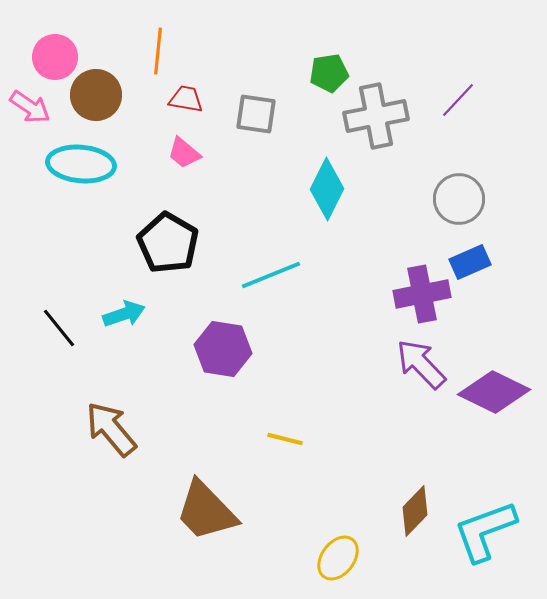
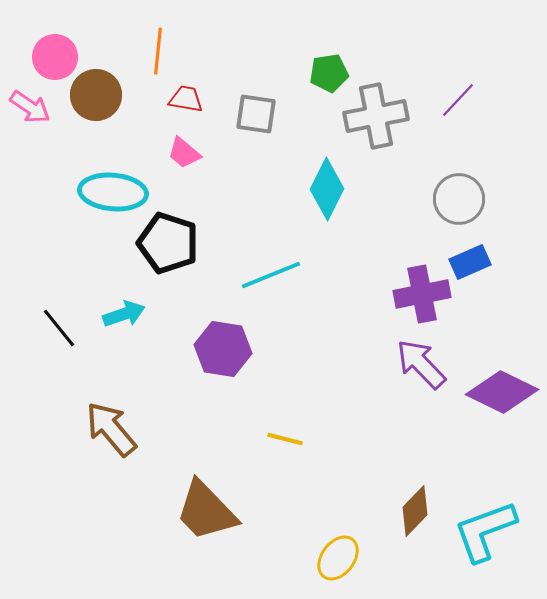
cyan ellipse: moved 32 px right, 28 px down
black pentagon: rotated 12 degrees counterclockwise
purple diamond: moved 8 px right
